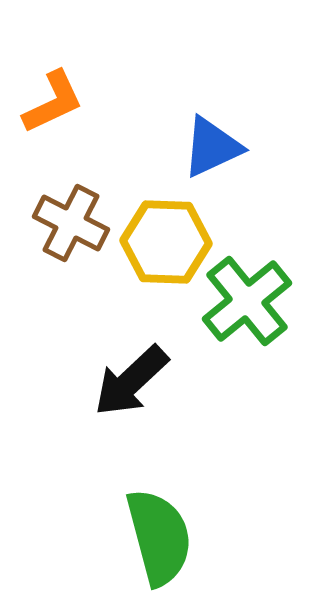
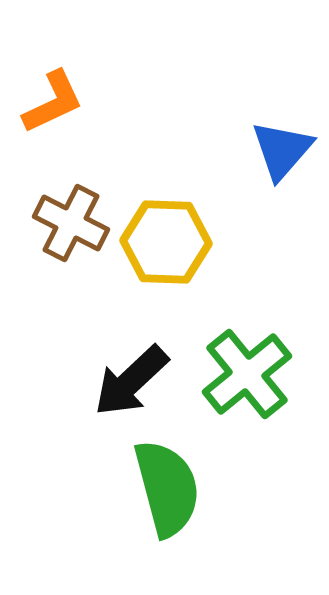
blue triangle: moved 70 px right, 3 px down; rotated 24 degrees counterclockwise
green cross: moved 73 px down
green semicircle: moved 8 px right, 49 px up
